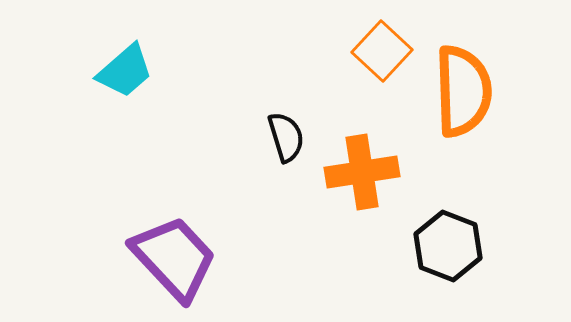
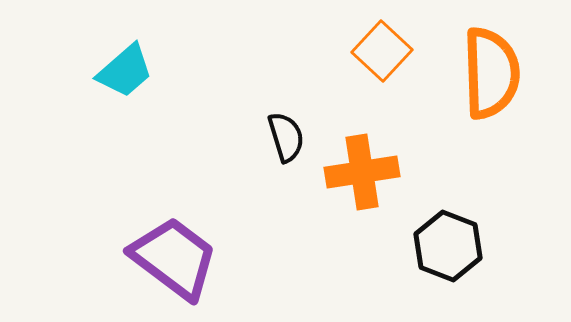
orange semicircle: moved 28 px right, 18 px up
purple trapezoid: rotated 10 degrees counterclockwise
